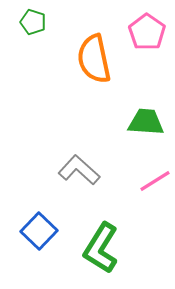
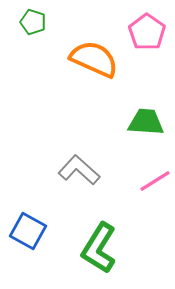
orange semicircle: rotated 126 degrees clockwise
blue square: moved 11 px left; rotated 15 degrees counterclockwise
green L-shape: moved 2 px left
